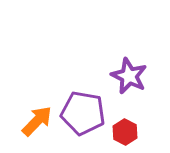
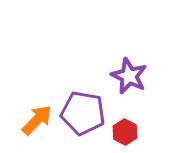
orange arrow: moved 1 px up
